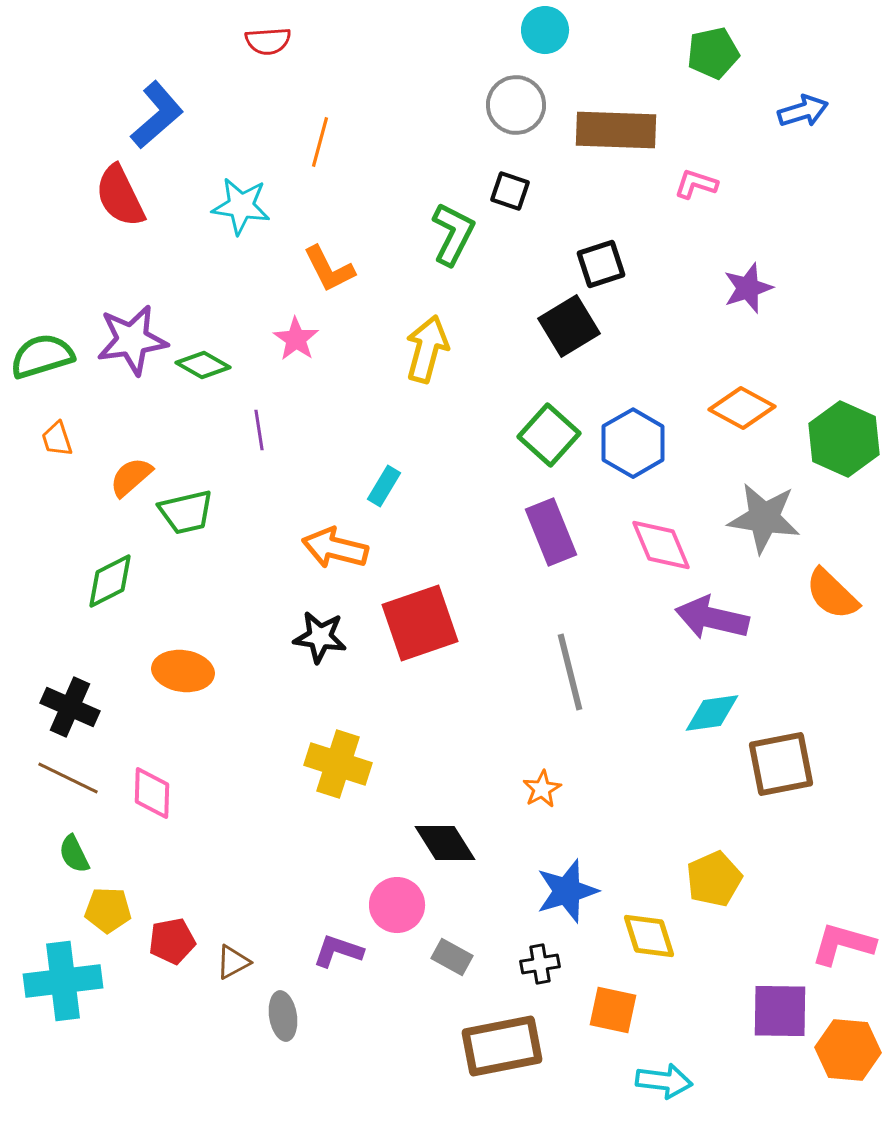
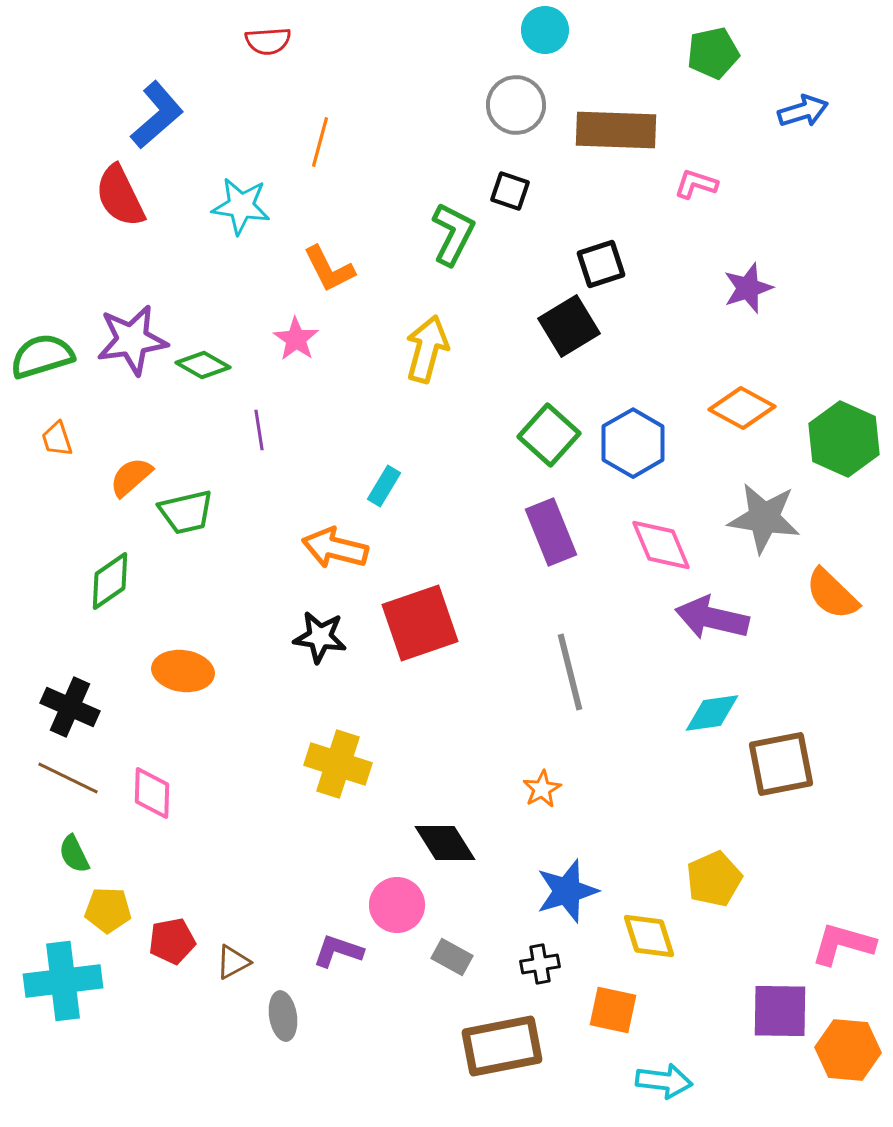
green diamond at (110, 581): rotated 8 degrees counterclockwise
